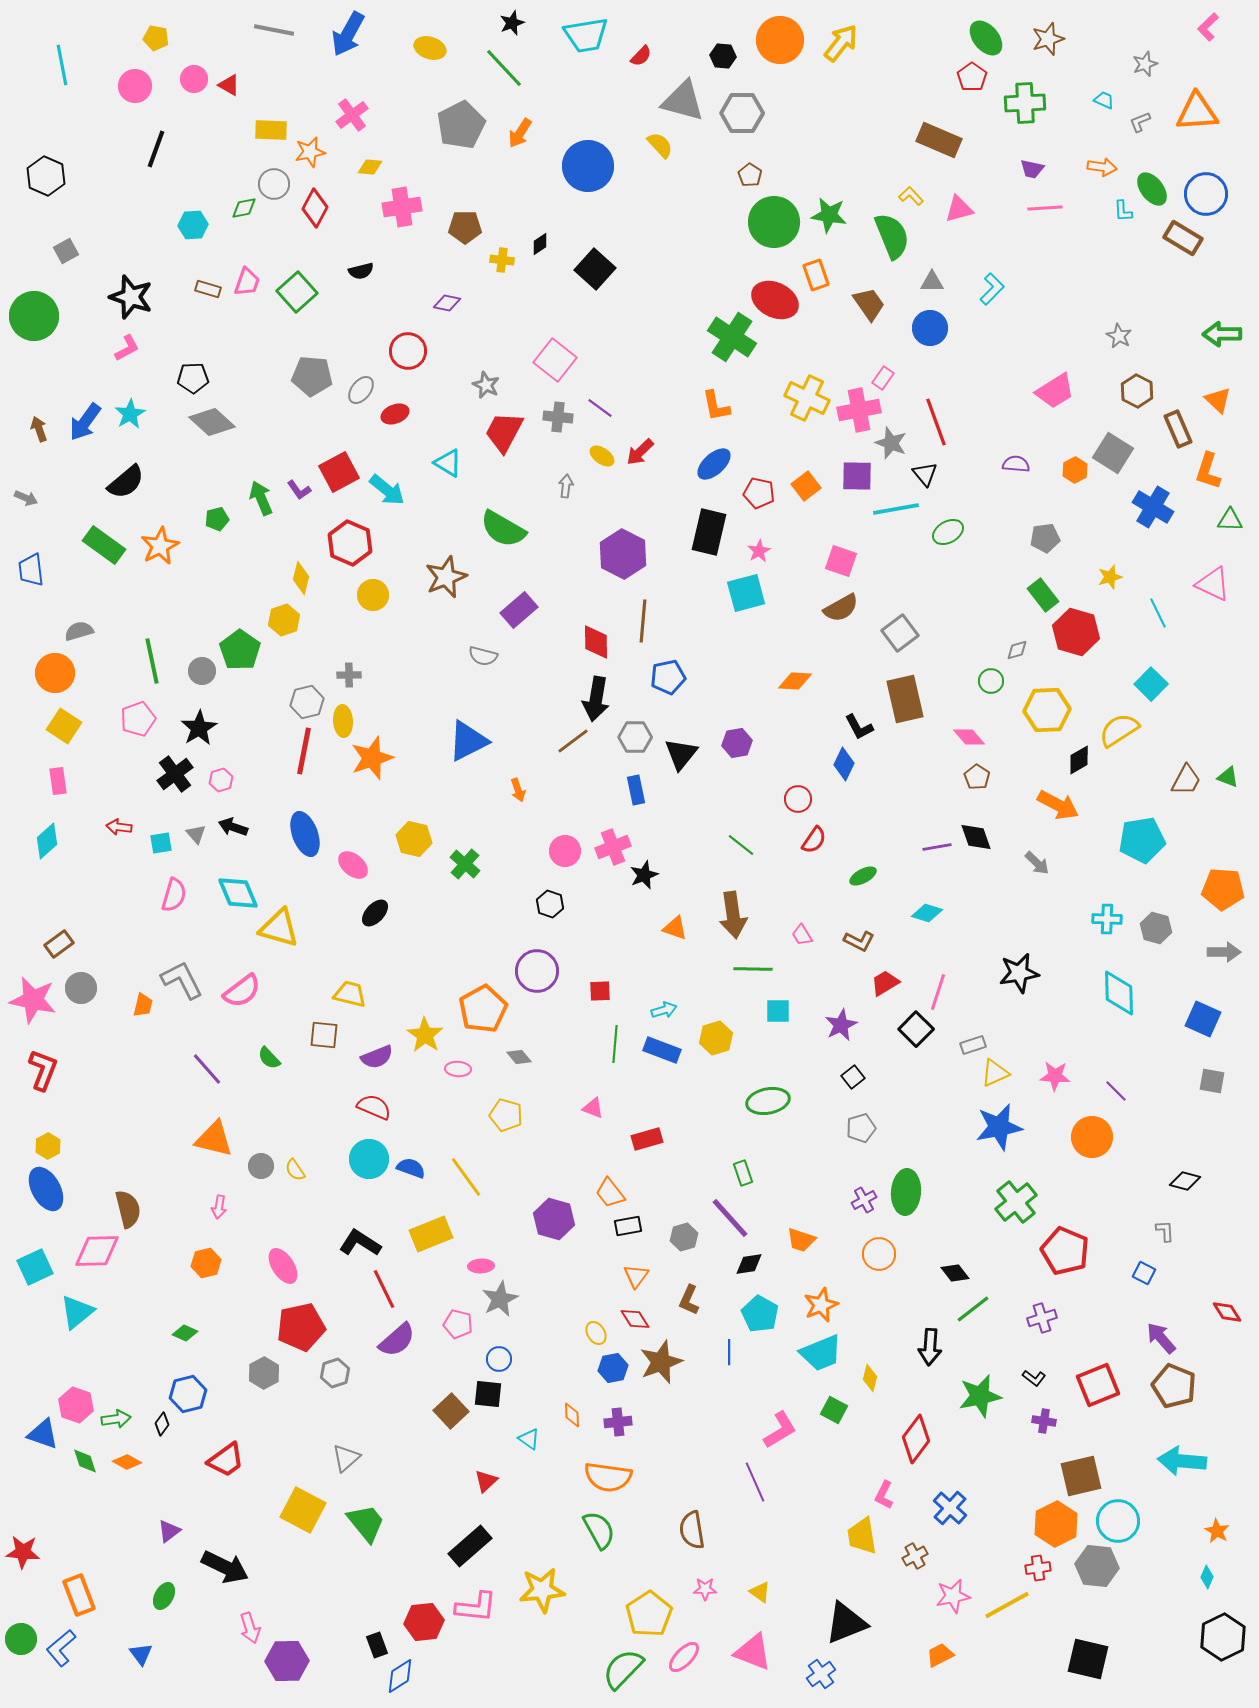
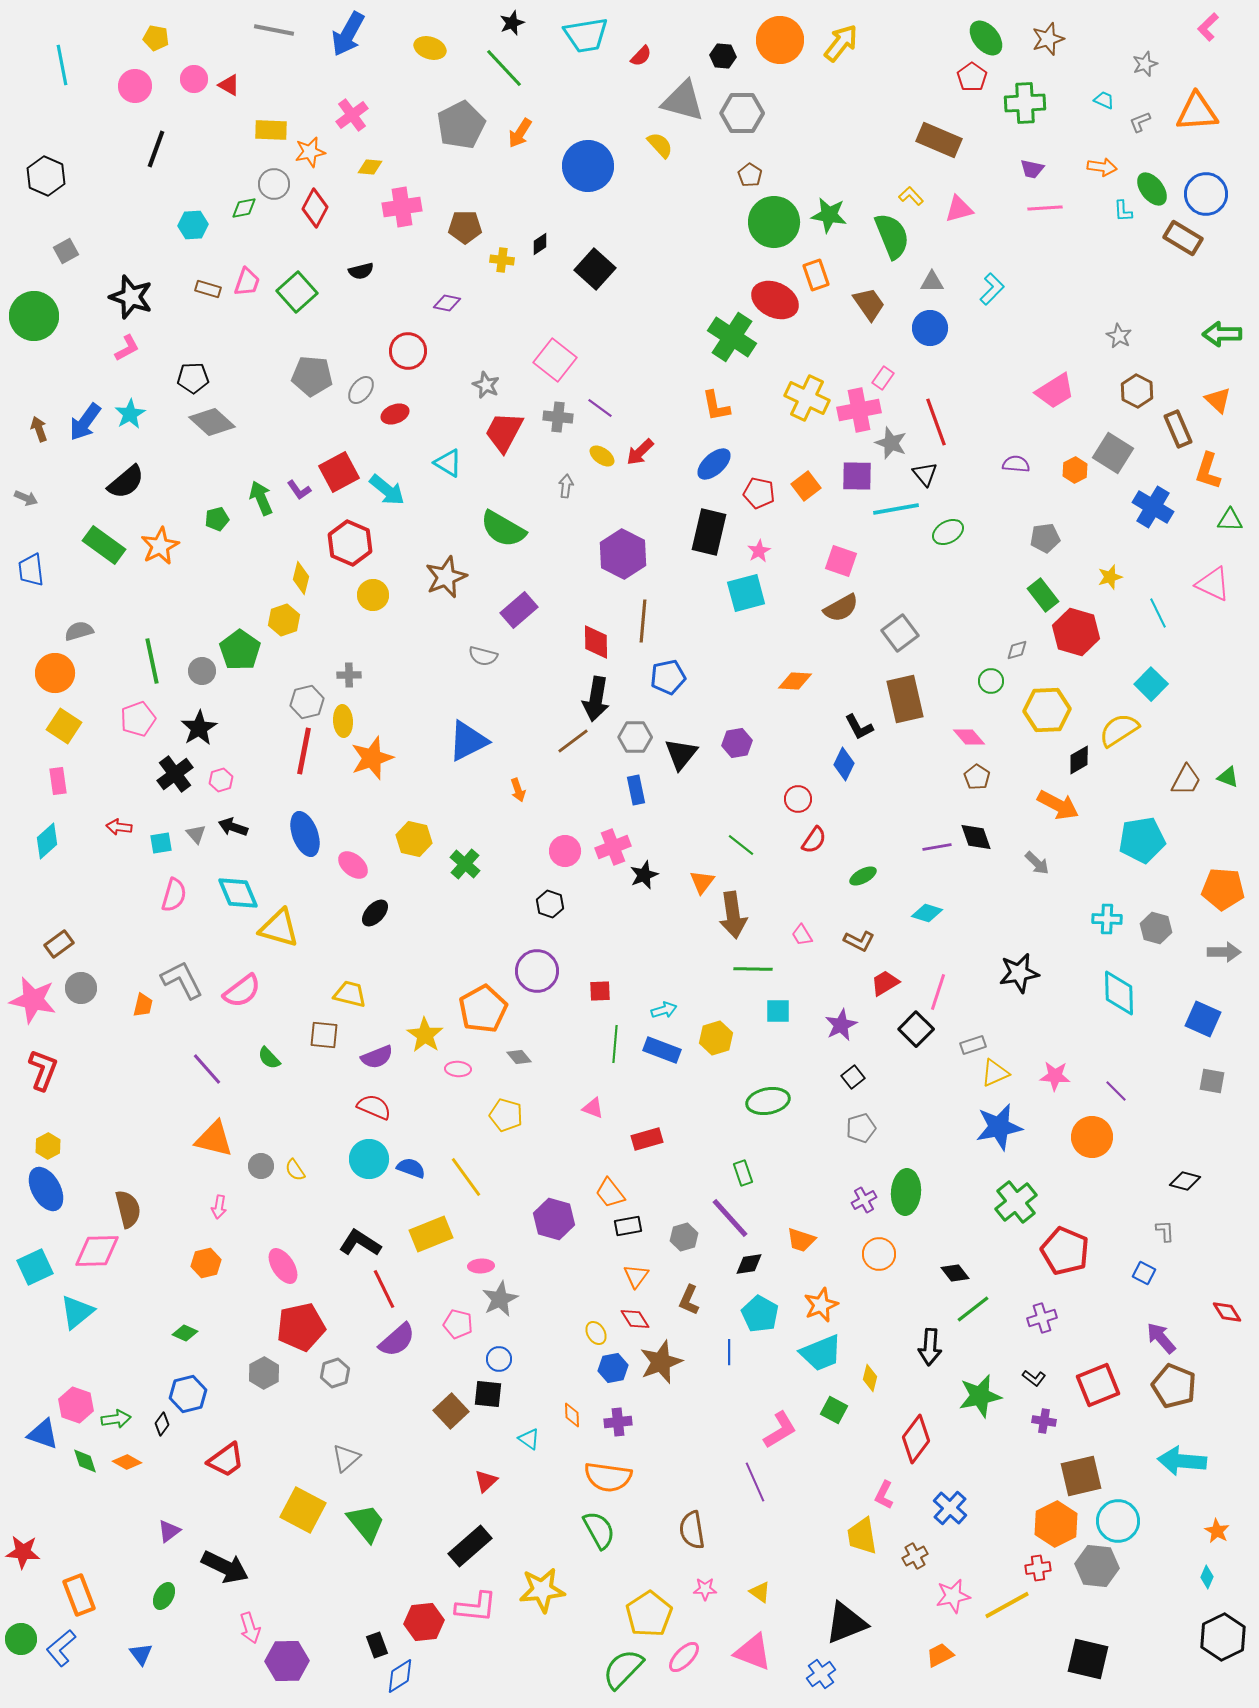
orange triangle at (675, 928): moved 27 px right, 46 px up; rotated 48 degrees clockwise
